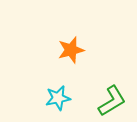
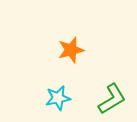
green L-shape: moved 2 px up
